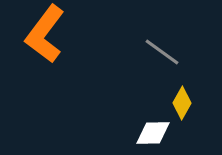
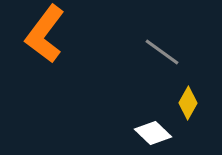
yellow diamond: moved 6 px right
white diamond: rotated 45 degrees clockwise
